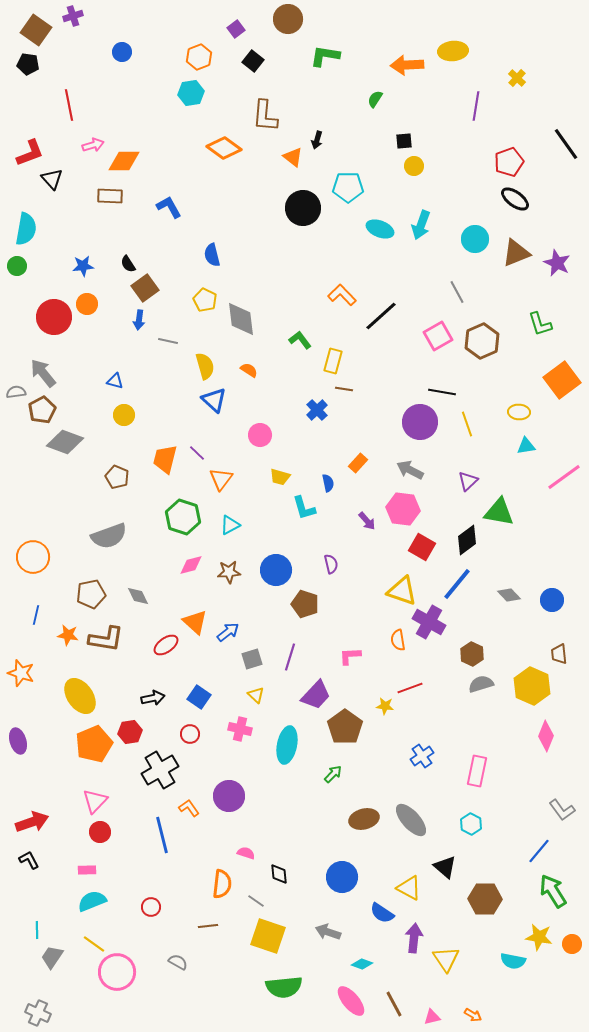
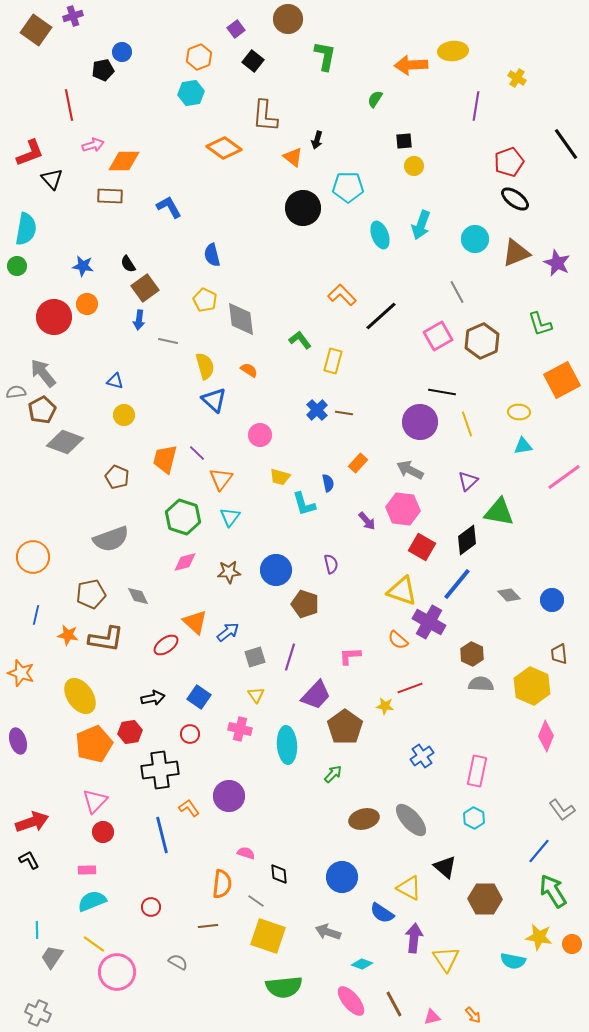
green L-shape at (325, 56): rotated 92 degrees clockwise
black pentagon at (28, 64): moved 75 px right, 6 px down; rotated 20 degrees counterclockwise
orange arrow at (407, 65): moved 4 px right
yellow cross at (517, 78): rotated 12 degrees counterclockwise
cyan ellipse at (380, 229): moved 6 px down; rotated 48 degrees clockwise
blue star at (83, 266): rotated 15 degrees clockwise
orange square at (562, 380): rotated 9 degrees clockwise
brown line at (344, 389): moved 24 px down
cyan triangle at (526, 446): moved 3 px left
cyan L-shape at (304, 508): moved 4 px up
cyan triangle at (230, 525): moved 8 px up; rotated 25 degrees counterclockwise
gray semicircle at (109, 536): moved 2 px right, 3 px down
pink diamond at (191, 565): moved 6 px left, 3 px up
orange semicircle at (398, 640): rotated 40 degrees counterclockwise
gray square at (252, 659): moved 3 px right, 2 px up
gray semicircle at (481, 684): rotated 20 degrees clockwise
yellow triangle at (256, 695): rotated 12 degrees clockwise
cyan ellipse at (287, 745): rotated 15 degrees counterclockwise
black cross at (160, 770): rotated 24 degrees clockwise
cyan hexagon at (471, 824): moved 3 px right, 6 px up
red circle at (100, 832): moved 3 px right
orange arrow at (473, 1015): rotated 18 degrees clockwise
